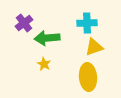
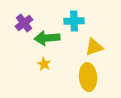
cyan cross: moved 13 px left, 2 px up
